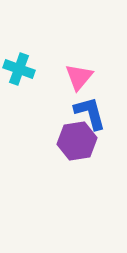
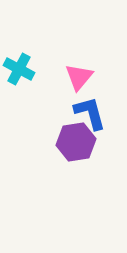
cyan cross: rotated 8 degrees clockwise
purple hexagon: moved 1 px left, 1 px down
